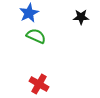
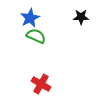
blue star: moved 1 px right, 5 px down
red cross: moved 2 px right
